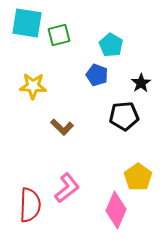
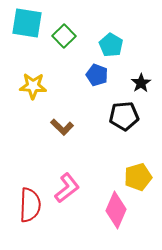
green square: moved 5 px right, 1 px down; rotated 30 degrees counterclockwise
yellow pentagon: rotated 20 degrees clockwise
